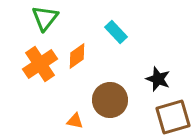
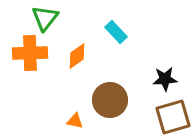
orange cross: moved 10 px left, 11 px up; rotated 32 degrees clockwise
black star: moved 7 px right; rotated 25 degrees counterclockwise
